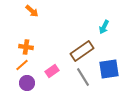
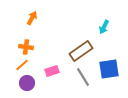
orange arrow: moved 7 px down; rotated 104 degrees counterclockwise
brown rectangle: moved 1 px left
pink rectangle: rotated 16 degrees clockwise
